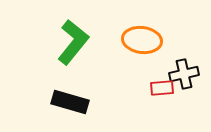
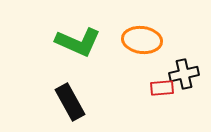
green L-shape: moved 5 px right; rotated 75 degrees clockwise
black rectangle: rotated 45 degrees clockwise
